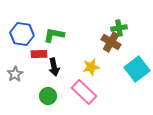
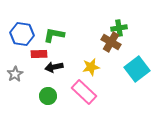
black arrow: rotated 90 degrees clockwise
